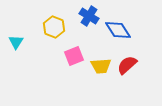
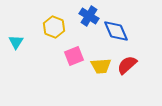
blue diamond: moved 2 px left, 1 px down; rotated 8 degrees clockwise
